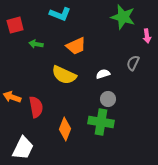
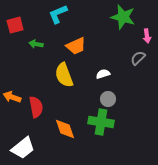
cyan L-shape: moved 2 px left; rotated 135 degrees clockwise
gray semicircle: moved 5 px right, 5 px up; rotated 21 degrees clockwise
yellow semicircle: rotated 45 degrees clockwise
orange diamond: rotated 40 degrees counterclockwise
white trapezoid: rotated 25 degrees clockwise
